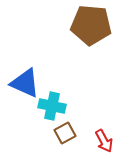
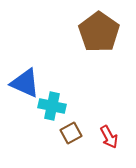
brown pentagon: moved 8 px right, 7 px down; rotated 30 degrees clockwise
brown square: moved 6 px right
red arrow: moved 5 px right, 4 px up
